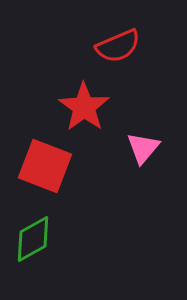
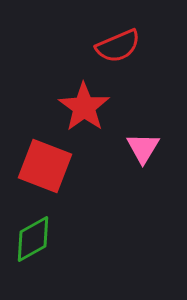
pink triangle: rotated 9 degrees counterclockwise
